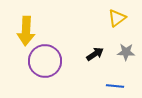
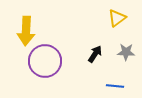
black arrow: rotated 24 degrees counterclockwise
